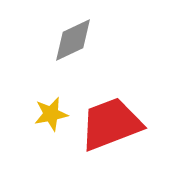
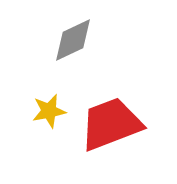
yellow star: moved 2 px left, 3 px up
